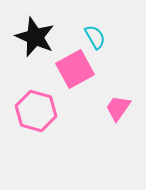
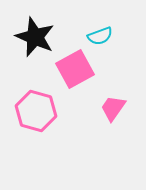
cyan semicircle: moved 5 px right, 1 px up; rotated 100 degrees clockwise
pink trapezoid: moved 5 px left
